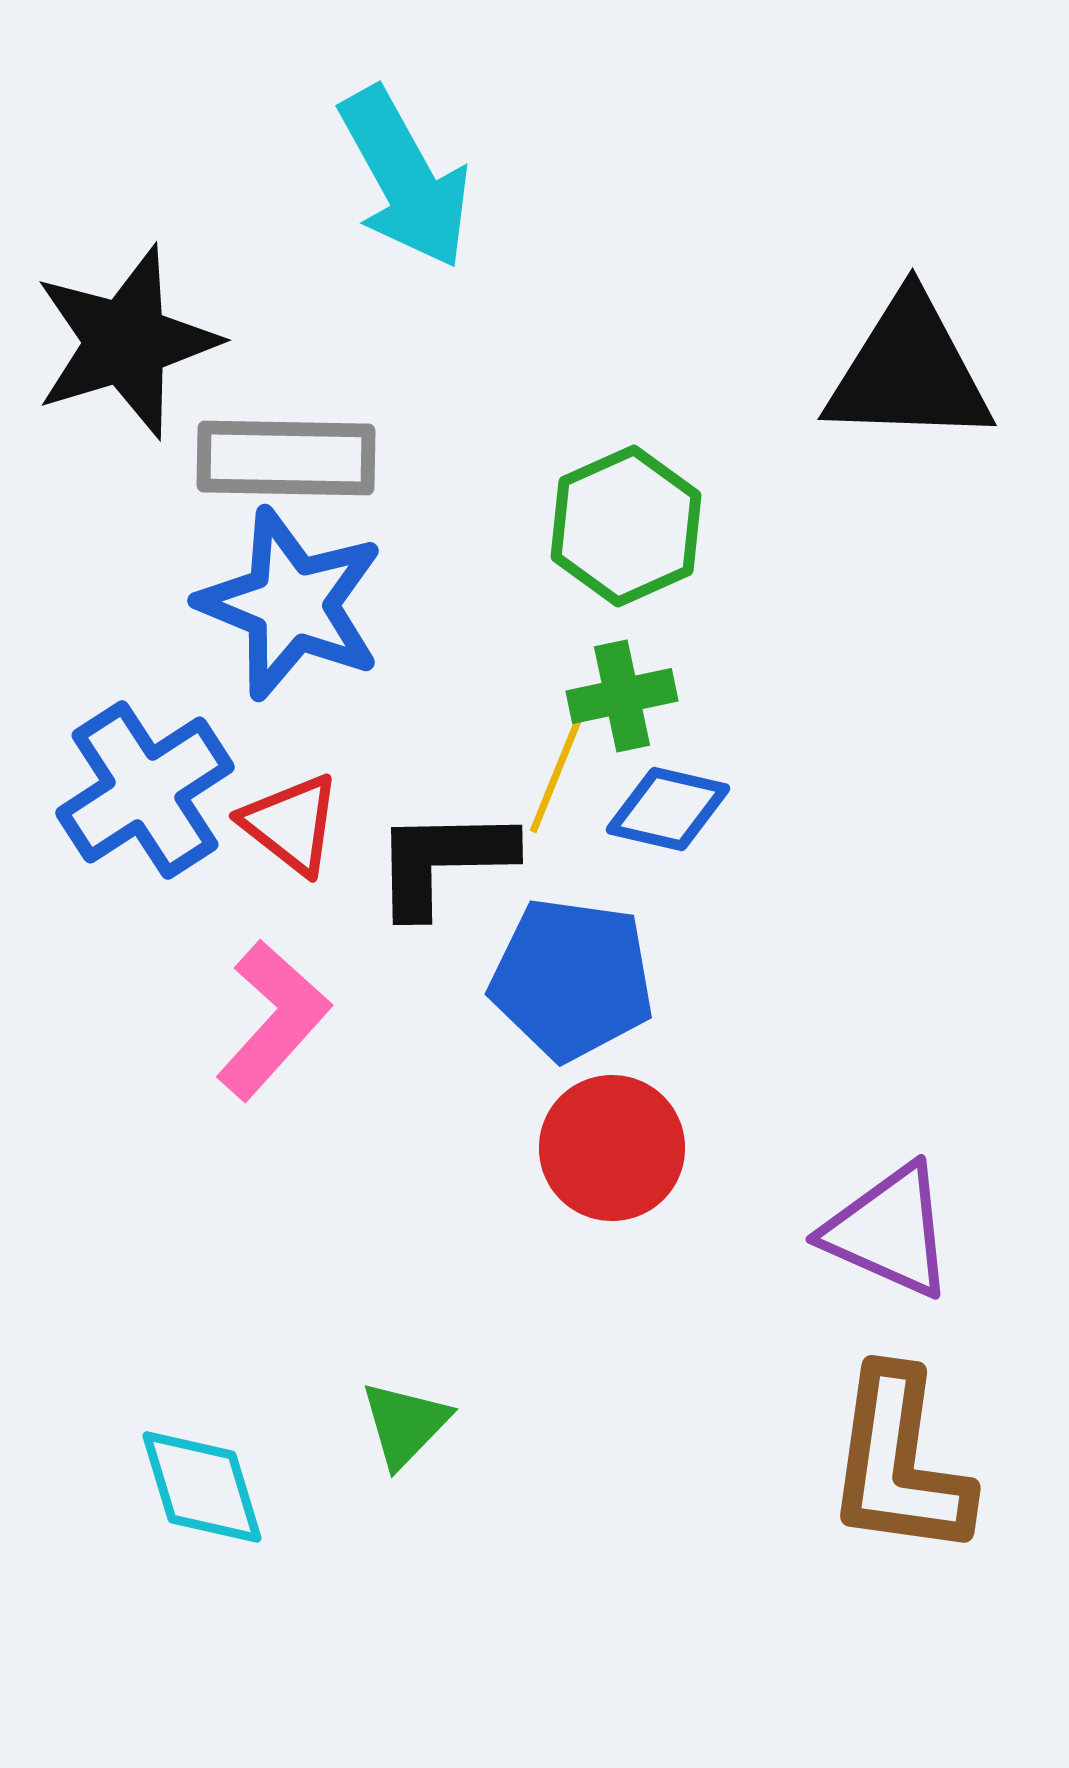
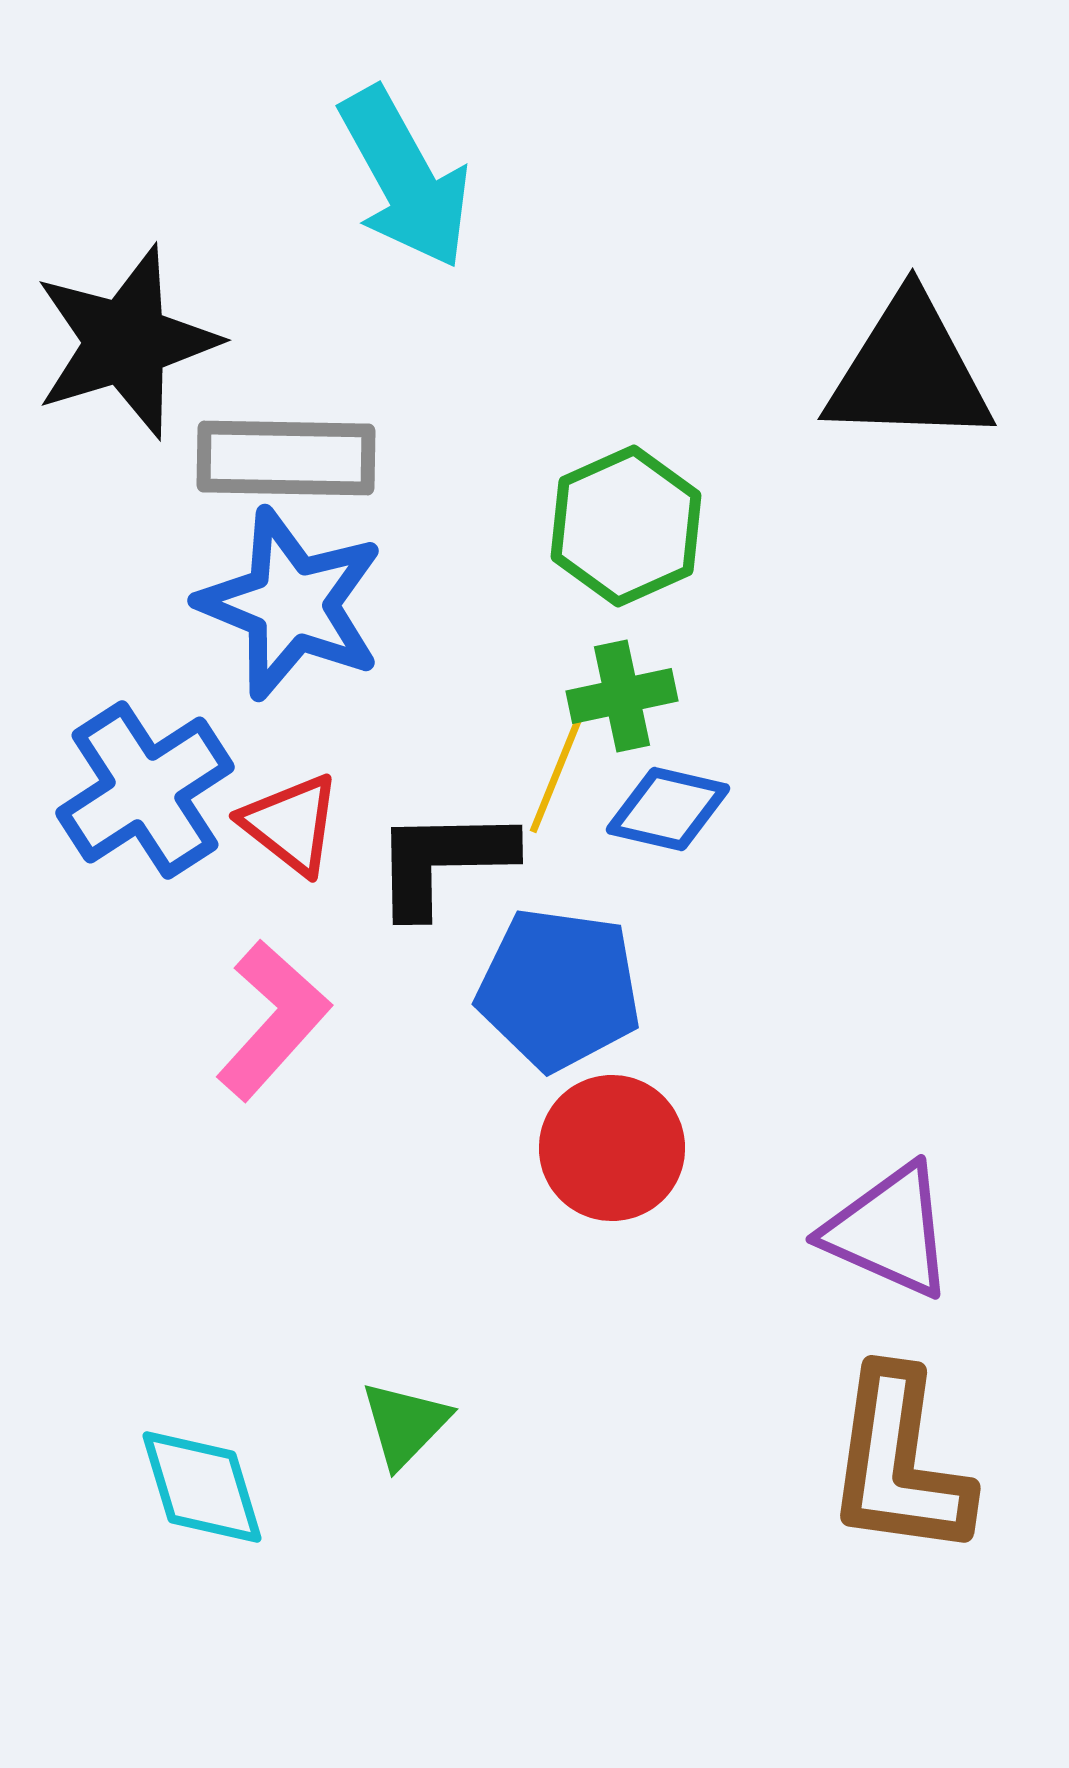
blue pentagon: moved 13 px left, 10 px down
